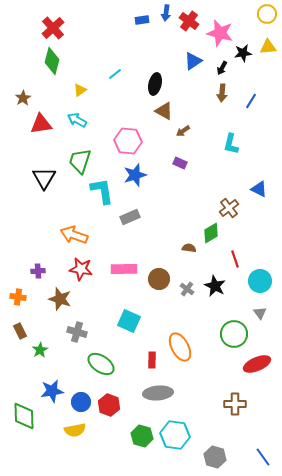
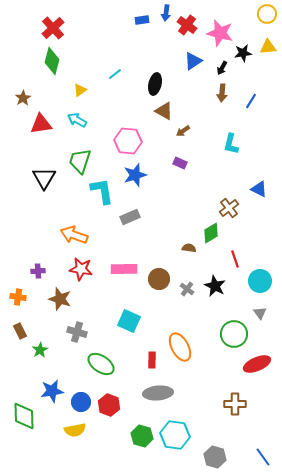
red cross at (189, 21): moved 2 px left, 4 px down
